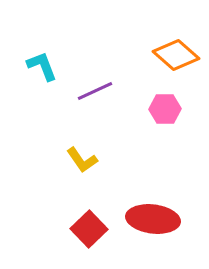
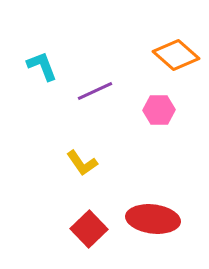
pink hexagon: moved 6 px left, 1 px down
yellow L-shape: moved 3 px down
